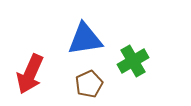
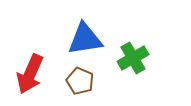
green cross: moved 3 px up
brown pentagon: moved 9 px left, 3 px up; rotated 24 degrees counterclockwise
